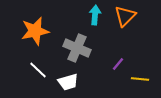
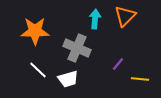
cyan arrow: moved 4 px down
orange star: rotated 12 degrees clockwise
white trapezoid: moved 3 px up
